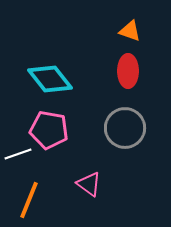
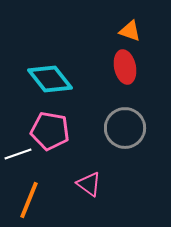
red ellipse: moved 3 px left, 4 px up; rotated 12 degrees counterclockwise
pink pentagon: moved 1 px right, 1 px down
